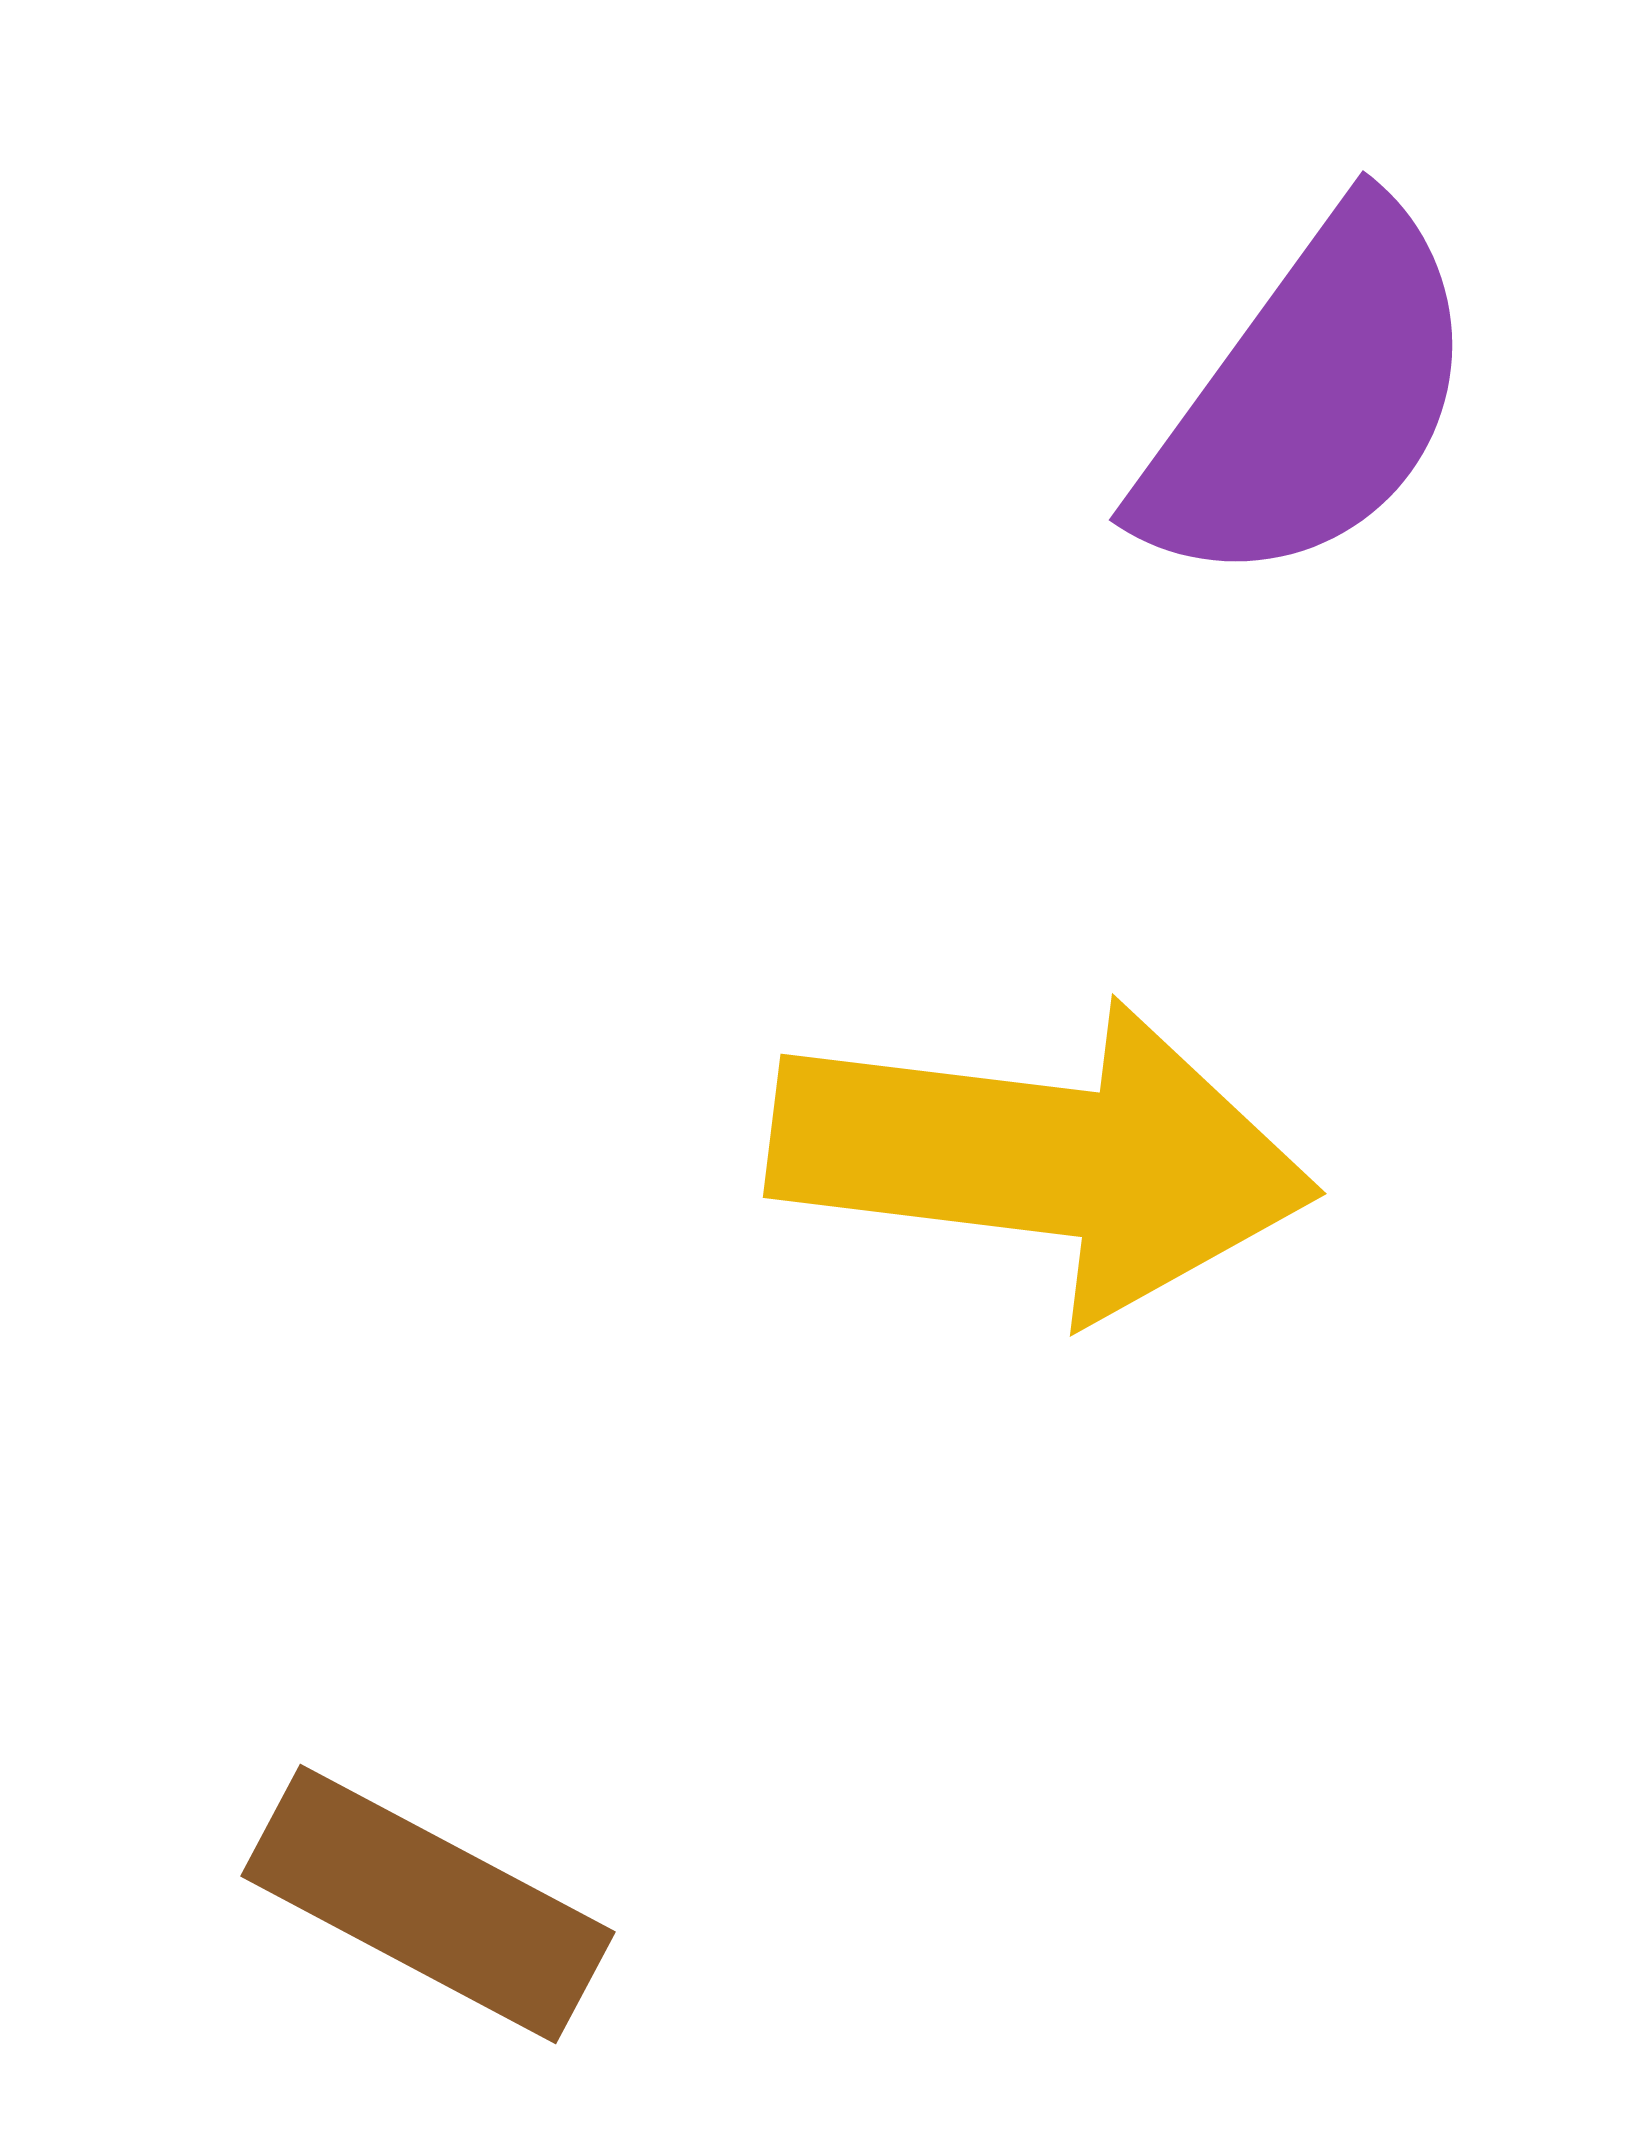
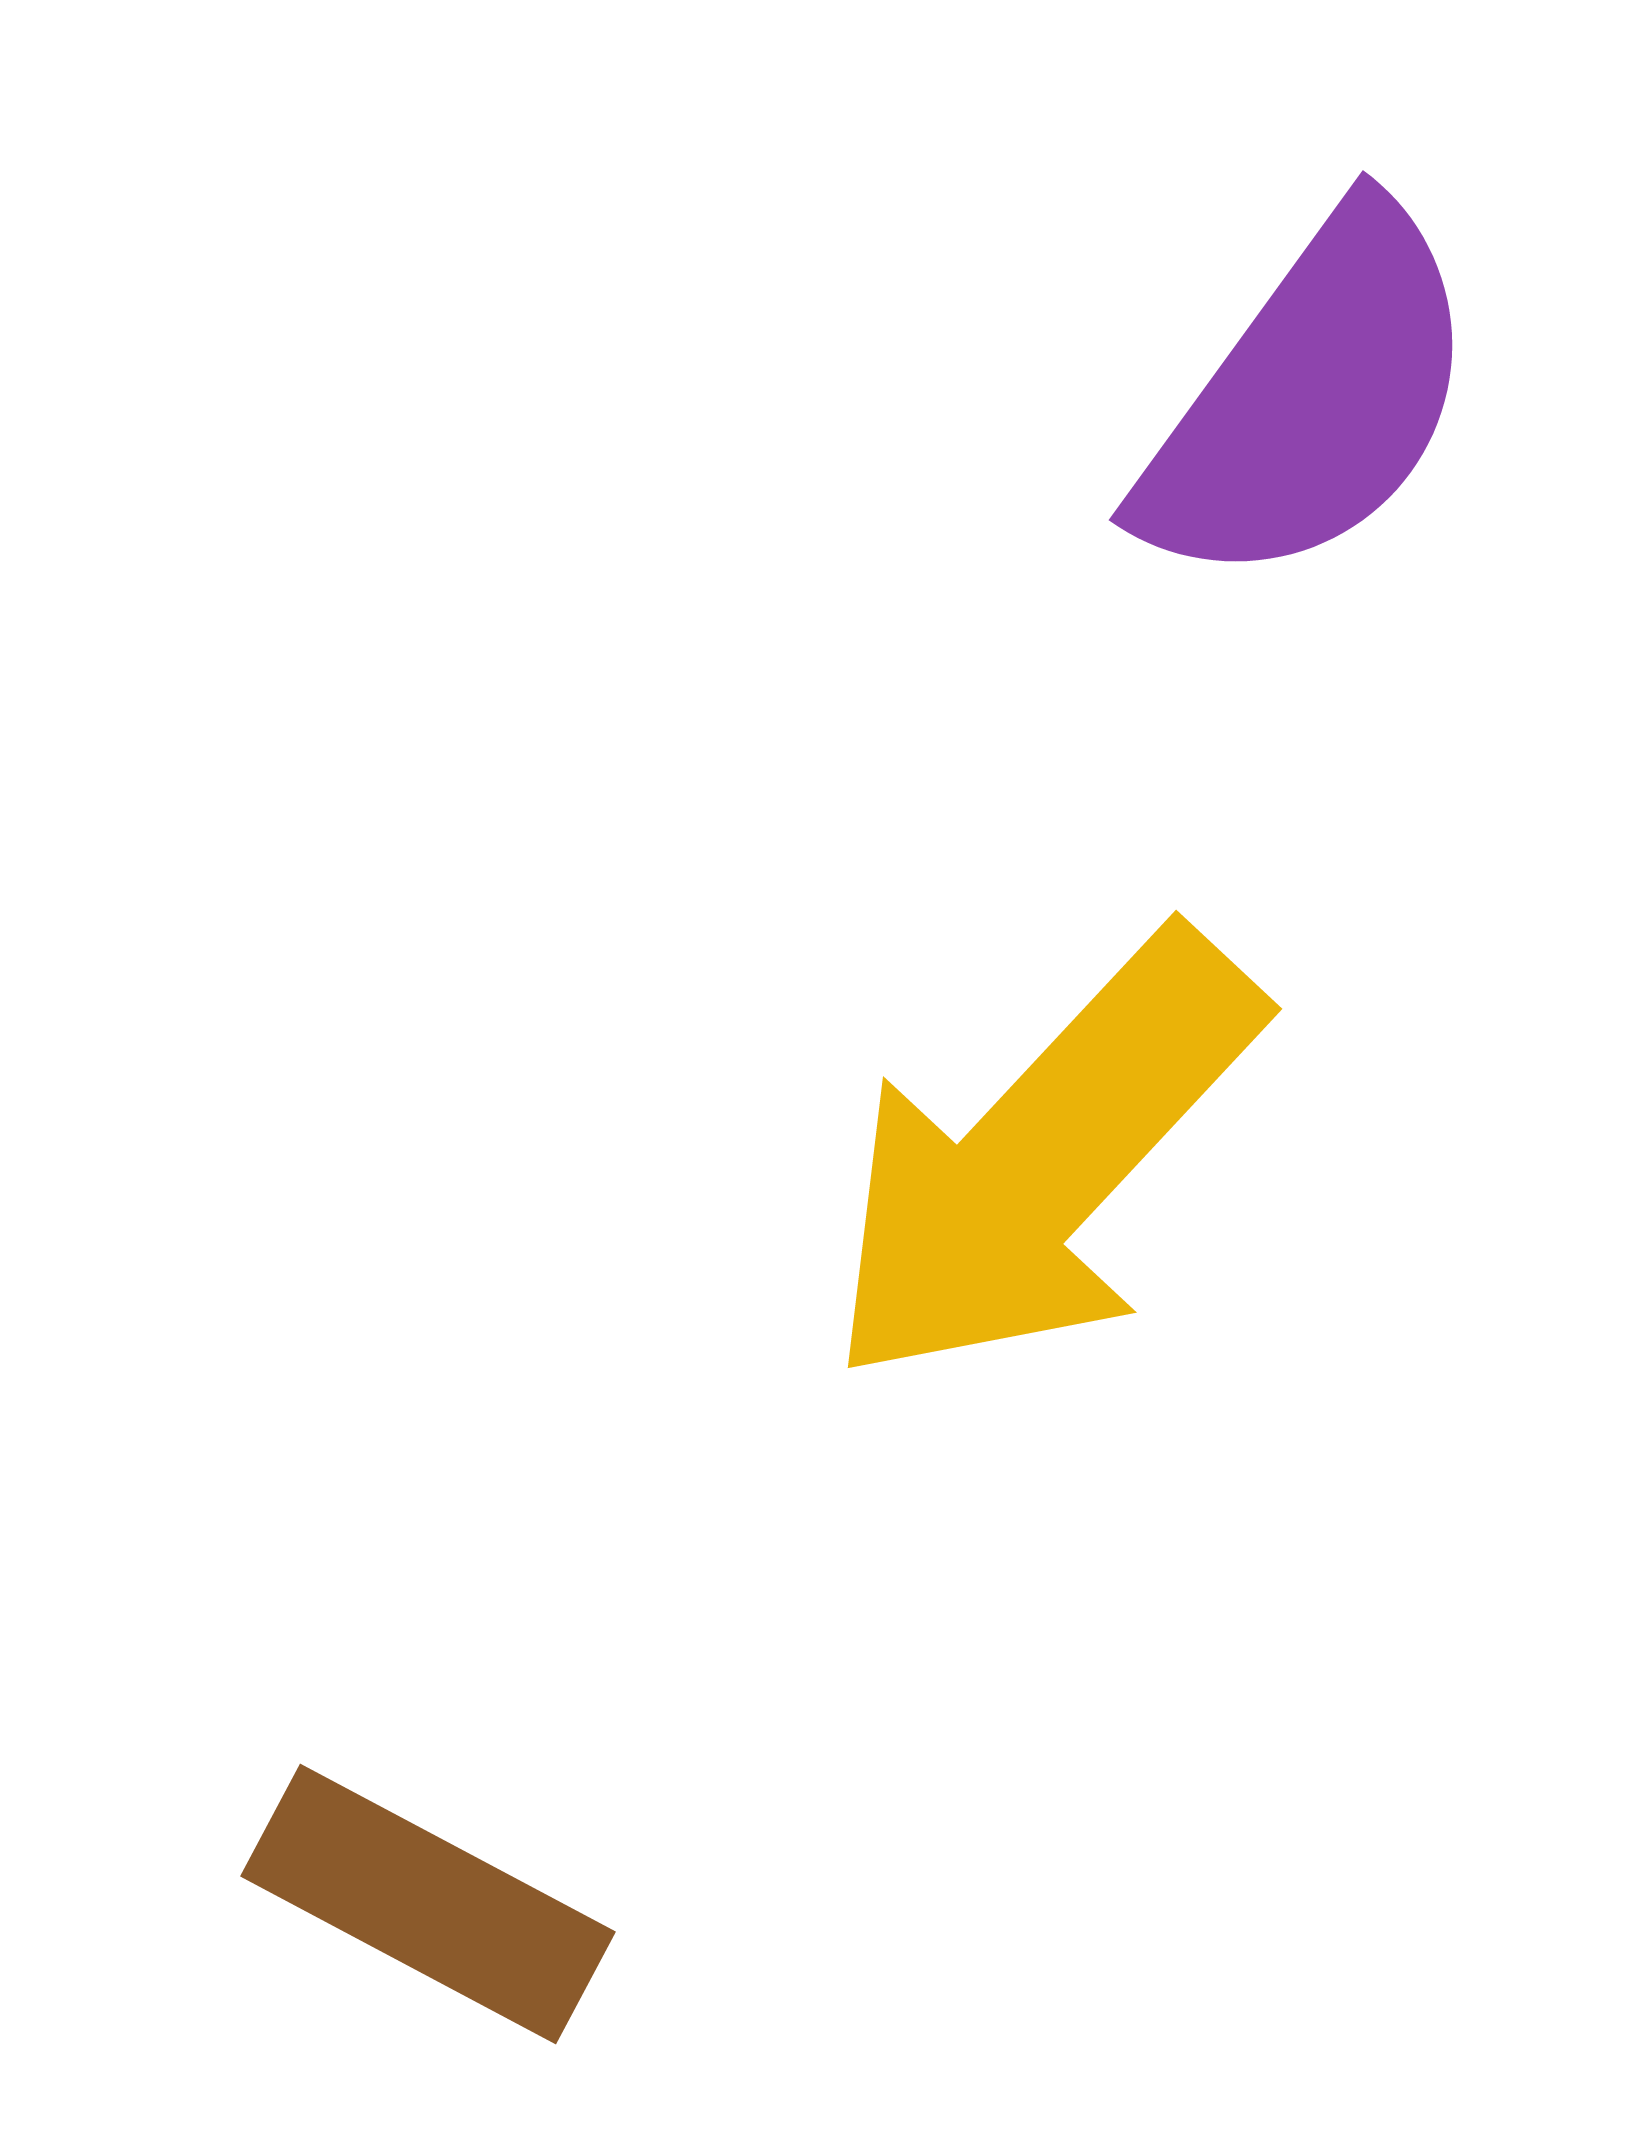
yellow arrow: rotated 126 degrees clockwise
